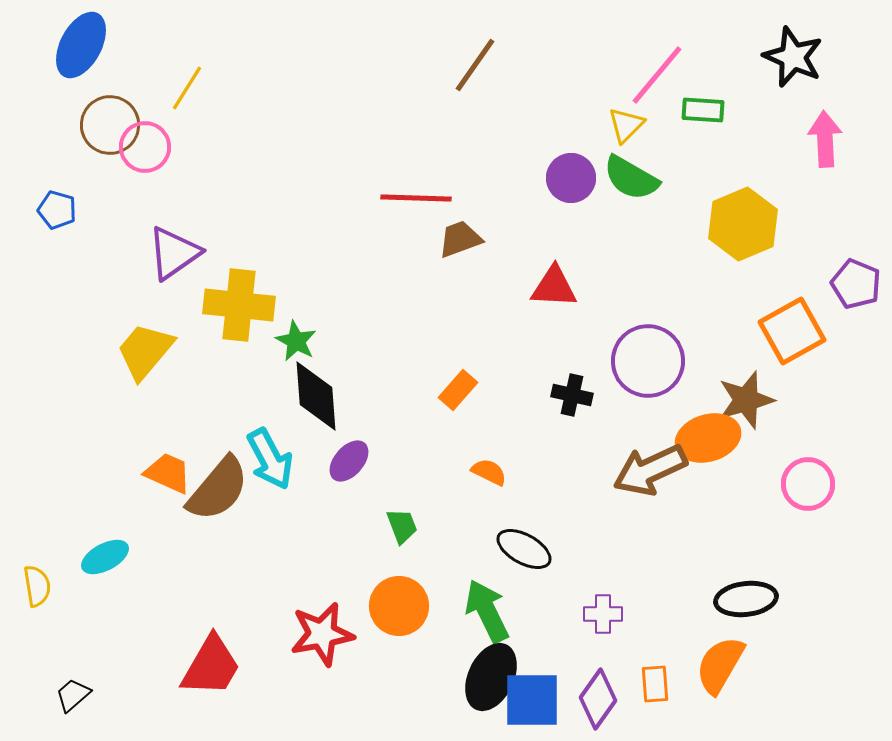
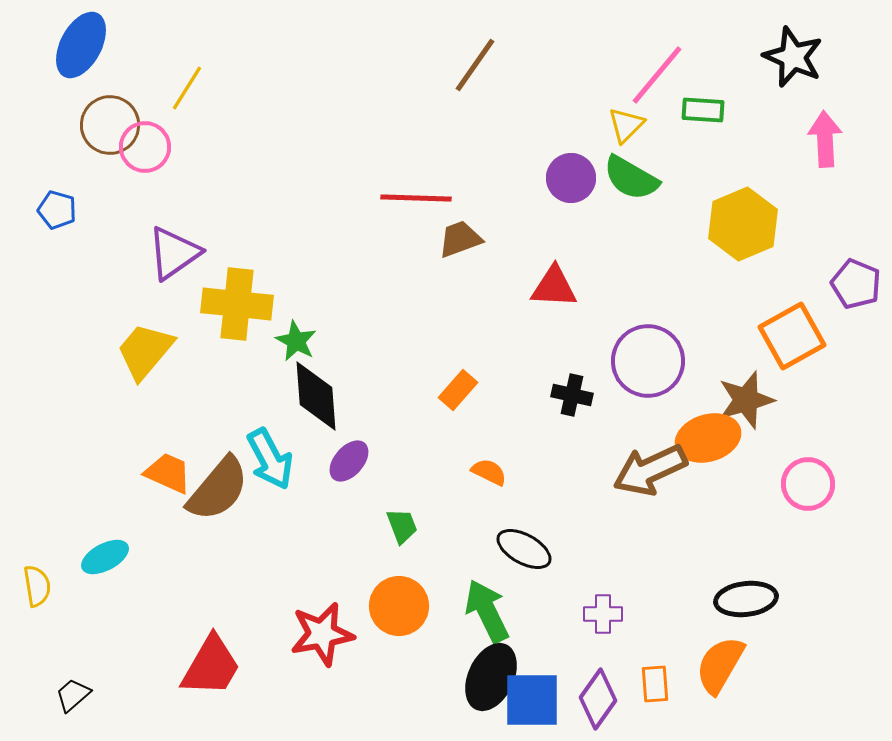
yellow cross at (239, 305): moved 2 px left, 1 px up
orange square at (792, 331): moved 5 px down
